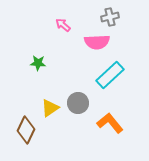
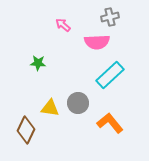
yellow triangle: rotated 42 degrees clockwise
